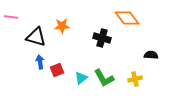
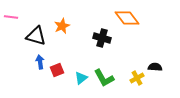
orange star: rotated 21 degrees counterclockwise
black triangle: moved 1 px up
black semicircle: moved 4 px right, 12 px down
yellow cross: moved 2 px right, 1 px up; rotated 16 degrees counterclockwise
